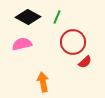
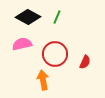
red circle: moved 18 px left, 12 px down
red semicircle: rotated 24 degrees counterclockwise
orange arrow: moved 2 px up
